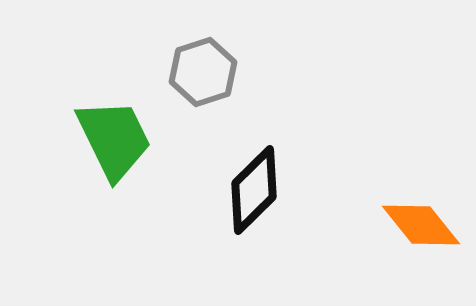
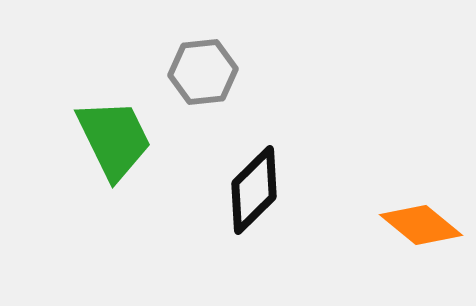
gray hexagon: rotated 12 degrees clockwise
orange diamond: rotated 12 degrees counterclockwise
